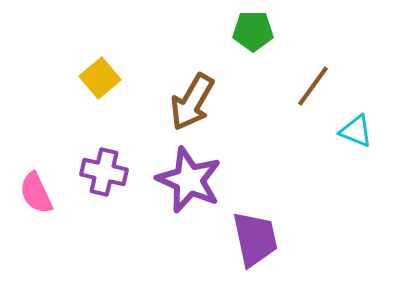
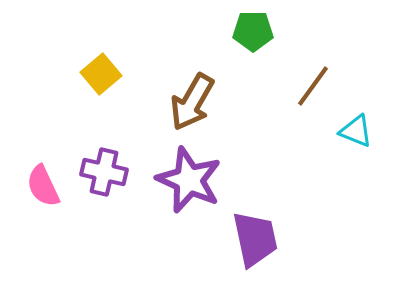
yellow square: moved 1 px right, 4 px up
pink semicircle: moved 7 px right, 7 px up
